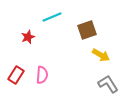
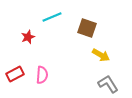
brown square: moved 2 px up; rotated 36 degrees clockwise
red rectangle: moved 1 px left, 1 px up; rotated 30 degrees clockwise
